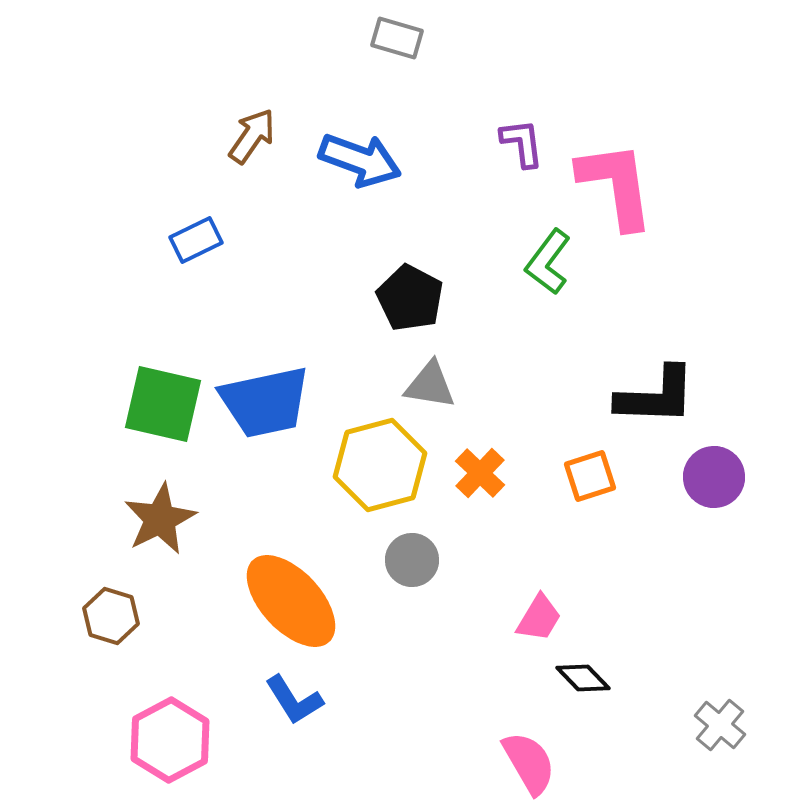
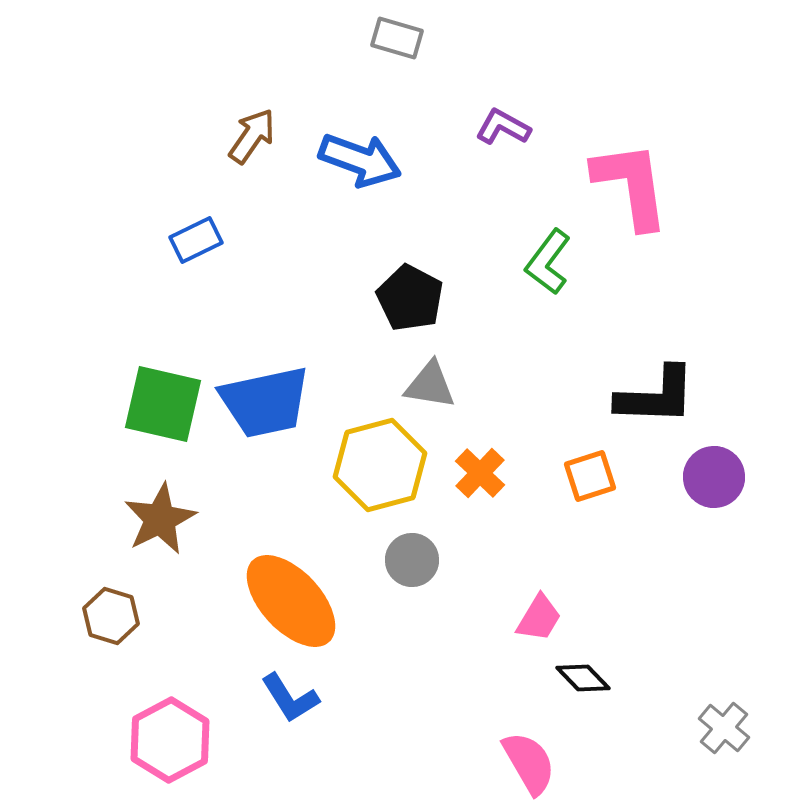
purple L-shape: moved 19 px left, 16 px up; rotated 54 degrees counterclockwise
pink L-shape: moved 15 px right
blue L-shape: moved 4 px left, 2 px up
gray cross: moved 4 px right, 3 px down
